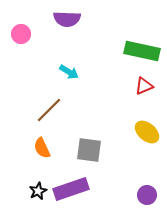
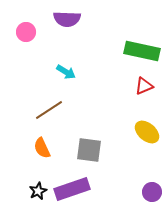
pink circle: moved 5 px right, 2 px up
cyan arrow: moved 3 px left
brown line: rotated 12 degrees clockwise
purple rectangle: moved 1 px right
purple circle: moved 5 px right, 3 px up
